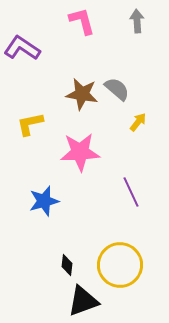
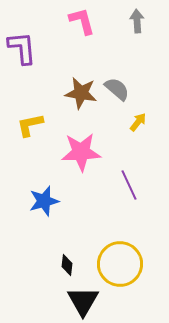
purple L-shape: rotated 51 degrees clockwise
brown star: moved 1 px left, 1 px up
yellow L-shape: moved 1 px down
pink star: moved 1 px right
purple line: moved 2 px left, 7 px up
yellow circle: moved 1 px up
black triangle: rotated 40 degrees counterclockwise
